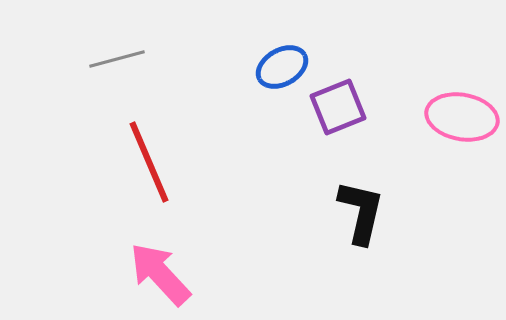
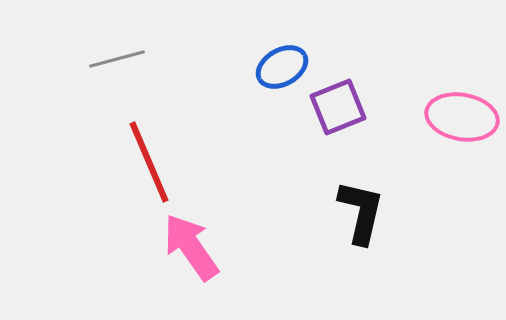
pink arrow: moved 31 px right, 27 px up; rotated 8 degrees clockwise
